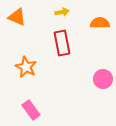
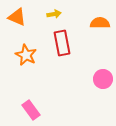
yellow arrow: moved 8 px left, 2 px down
orange star: moved 12 px up
